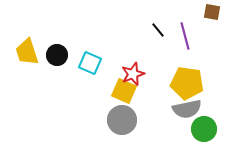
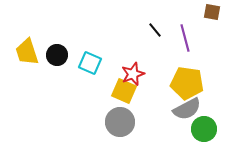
black line: moved 3 px left
purple line: moved 2 px down
gray semicircle: rotated 16 degrees counterclockwise
gray circle: moved 2 px left, 2 px down
